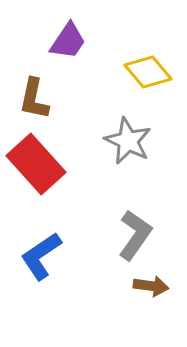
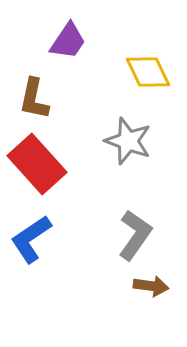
yellow diamond: rotated 15 degrees clockwise
gray star: rotated 6 degrees counterclockwise
red rectangle: moved 1 px right
blue L-shape: moved 10 px left, 17 px up
